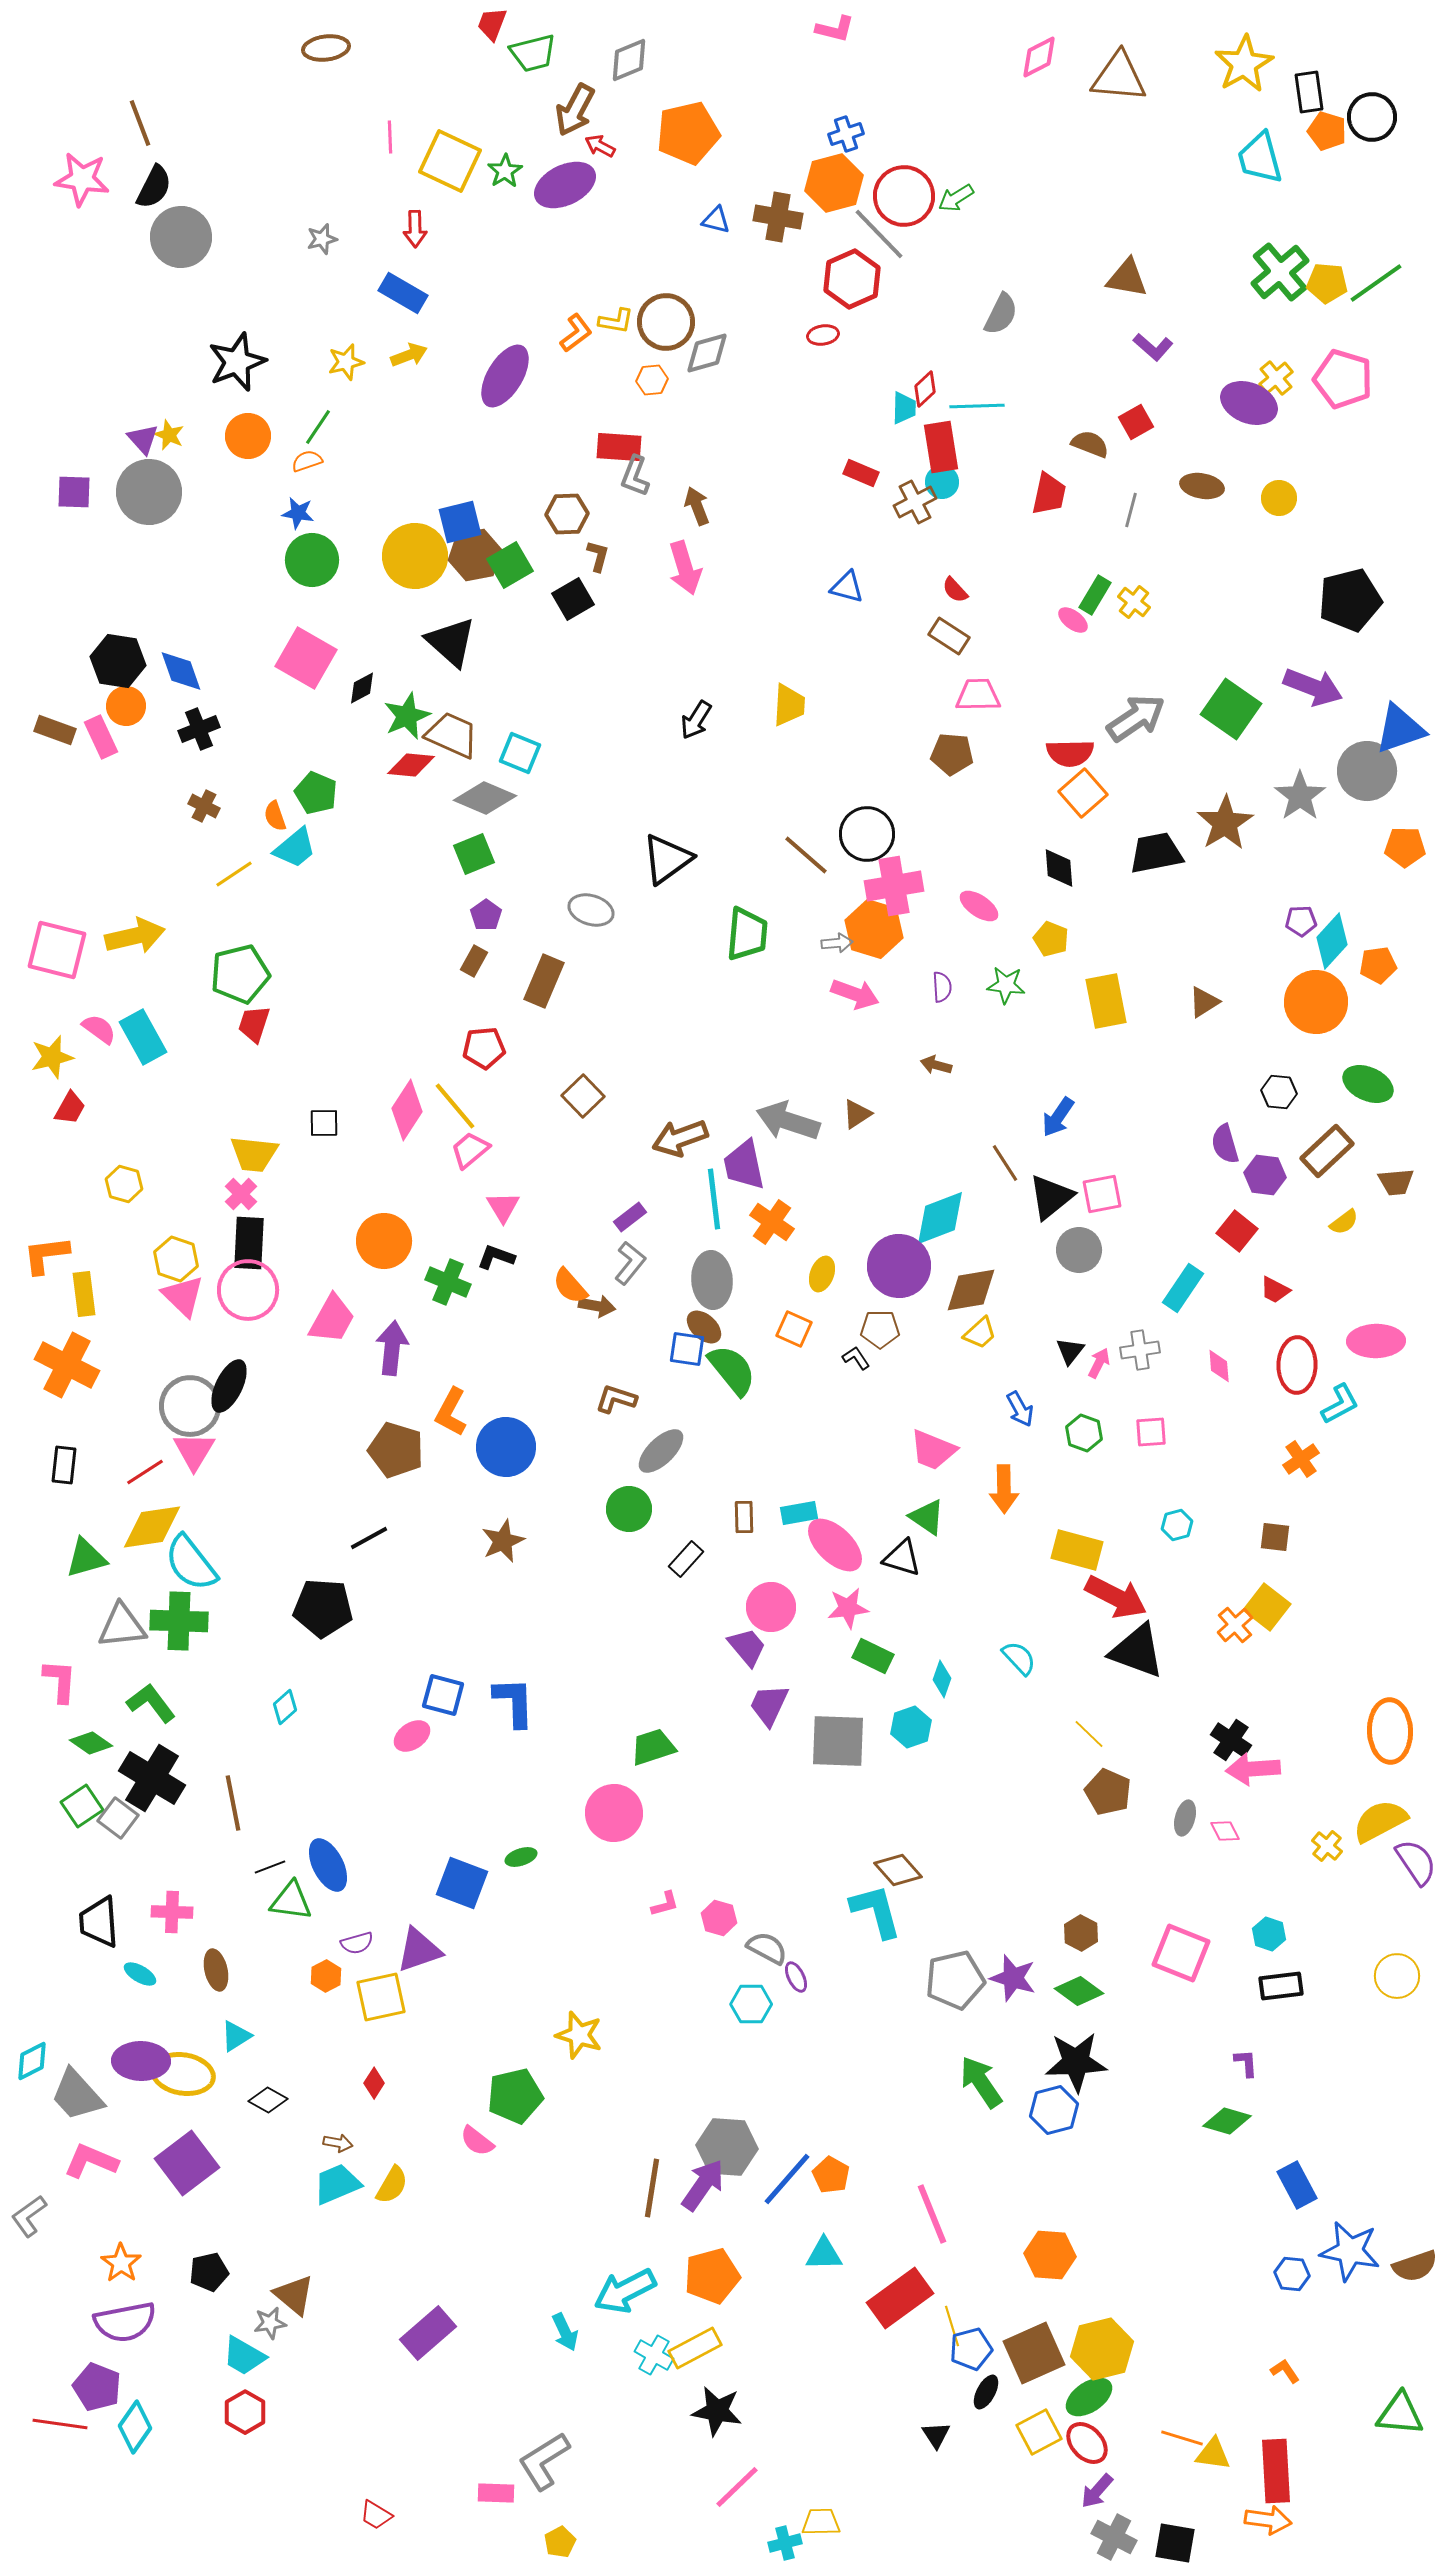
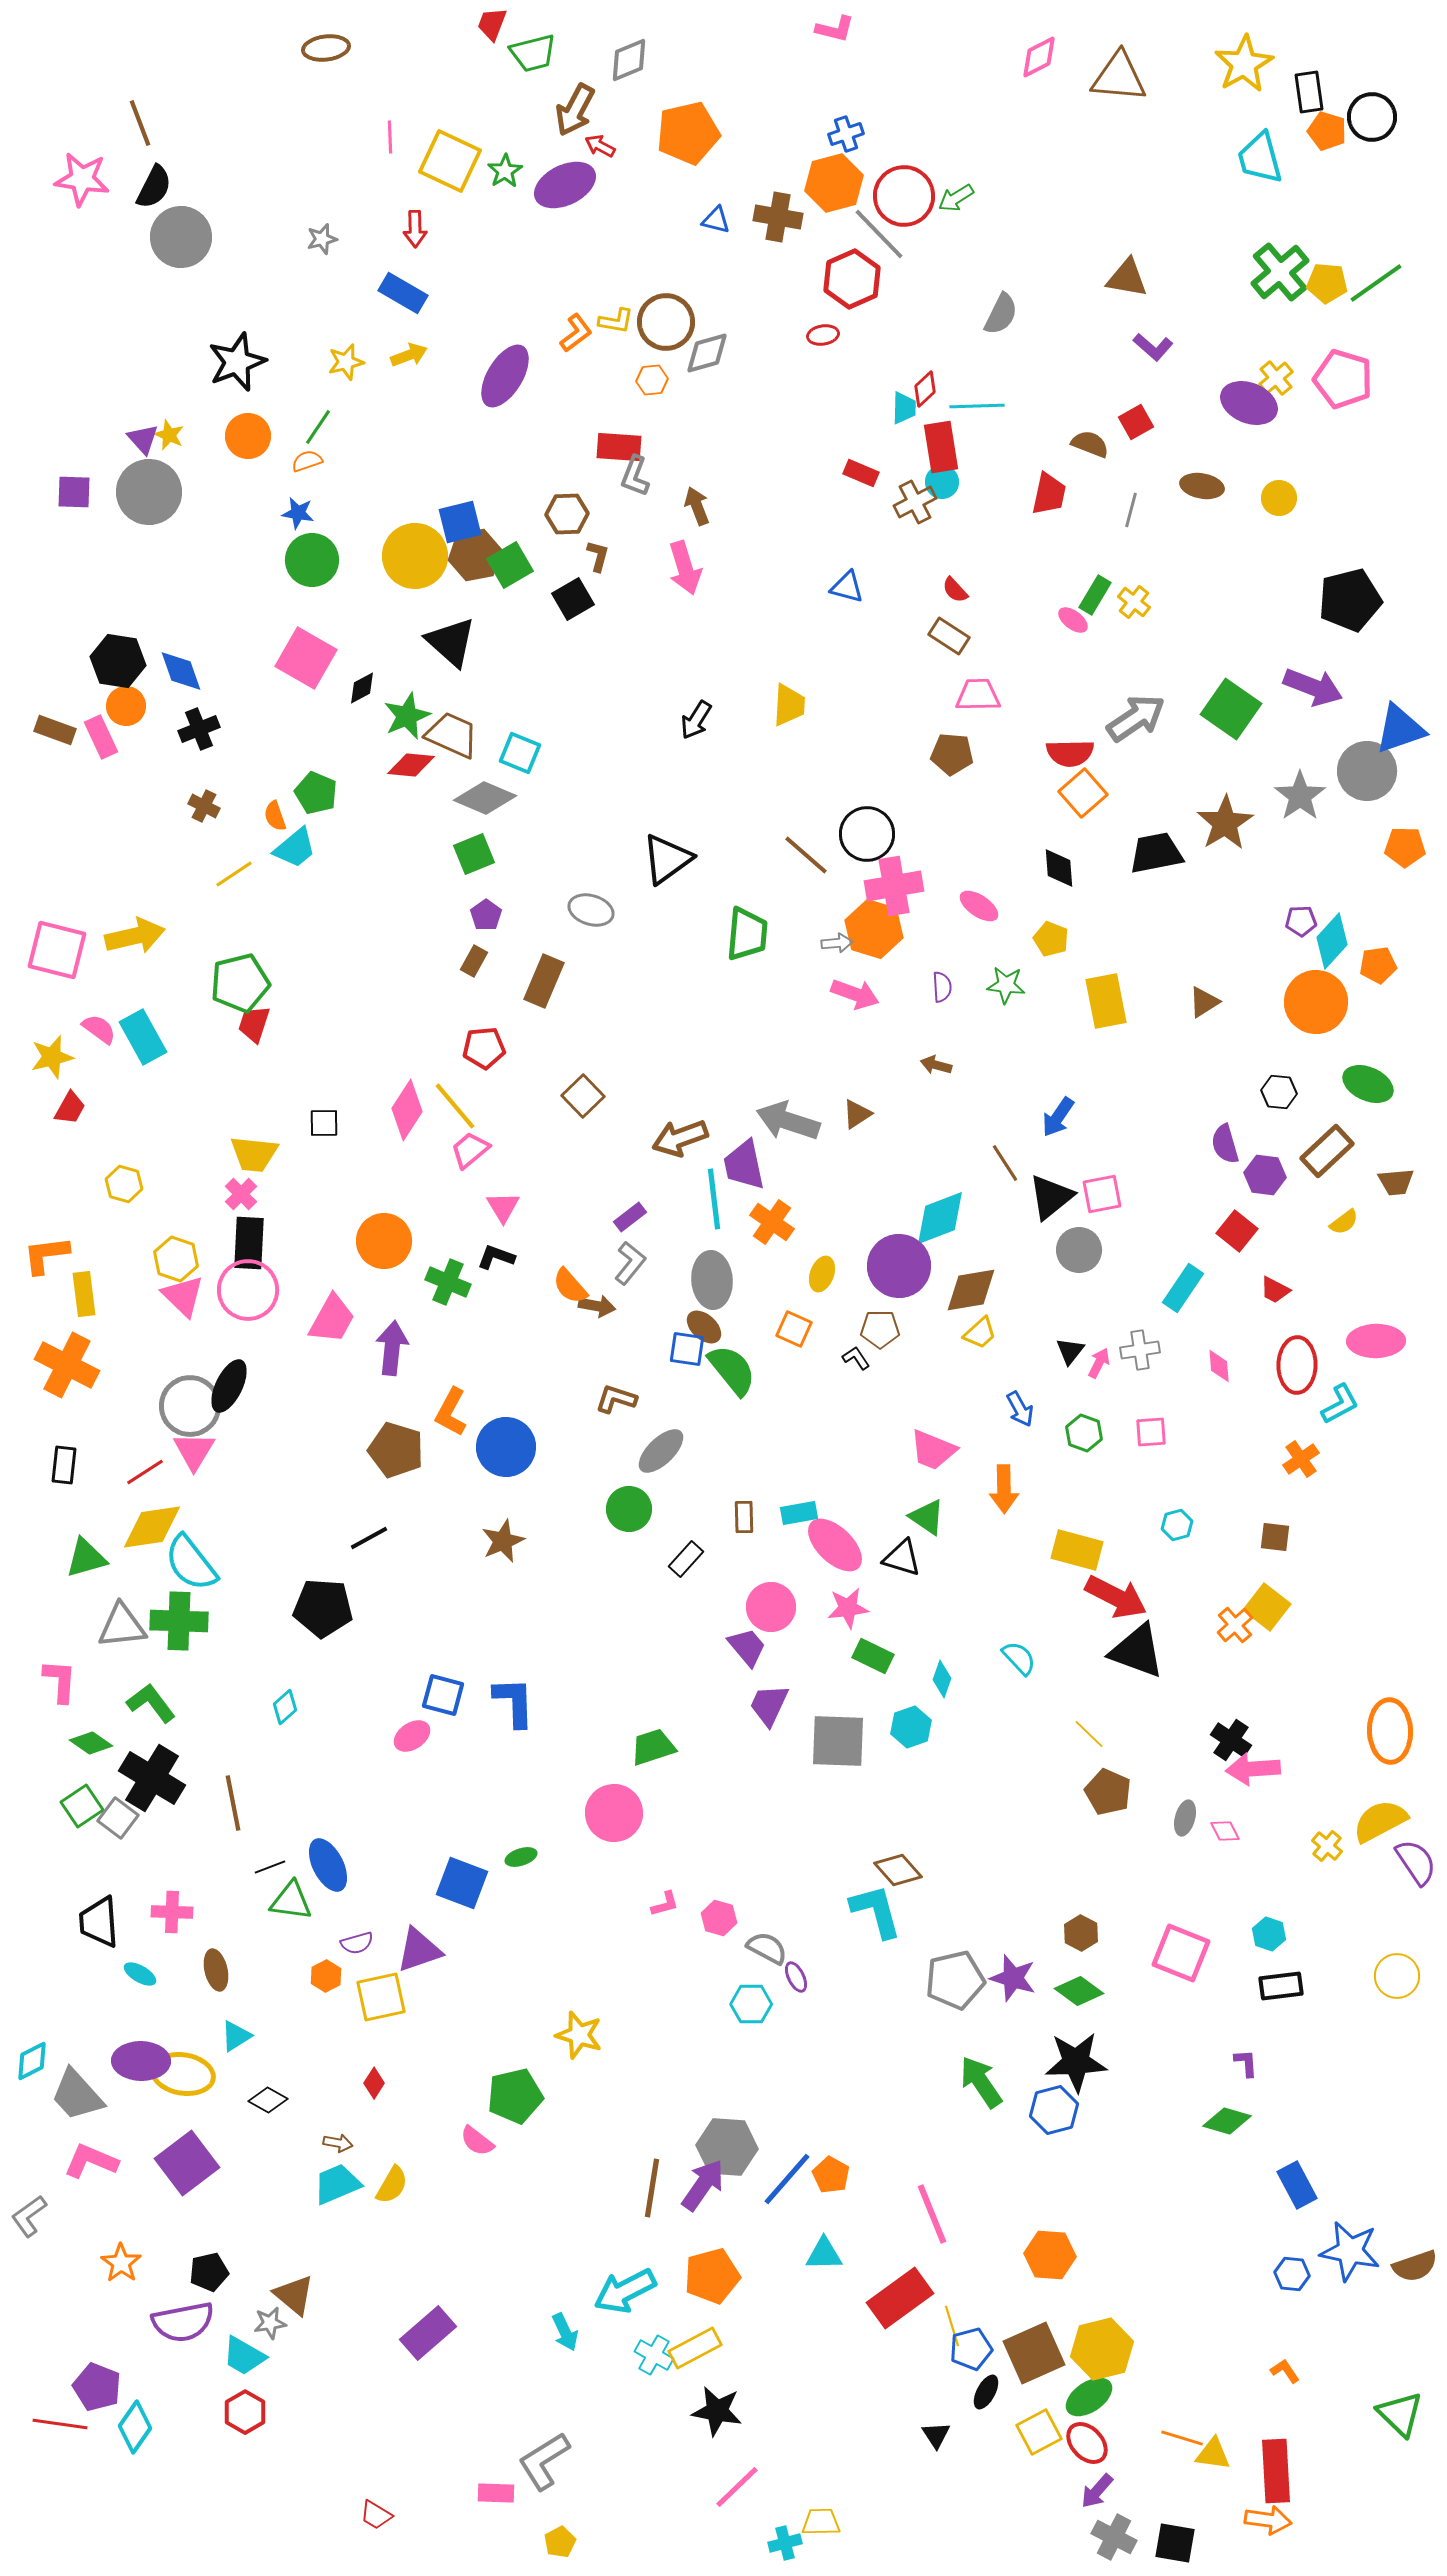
green pentagon at (240, 974): moved 9 px down
purple semicircle at (125, 2322): moved 58 px right
green triangle at (1400, 2414): rotated 39 degrees clockwise
